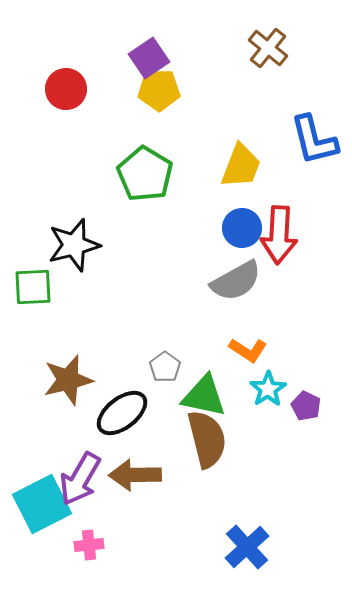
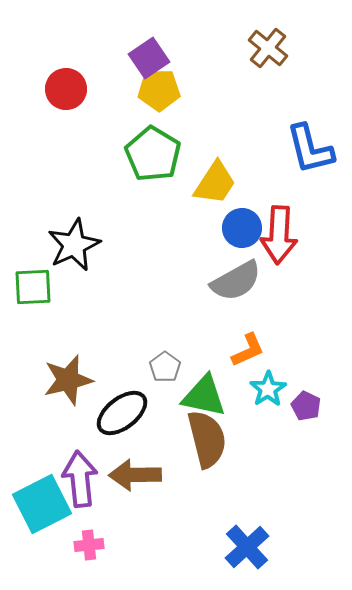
blue L-shape: moved 4 px left, 9 px down
yellow trapezoid: moved 26 px left, 17 px down; rotated 12 degrees clockwise
green pentagon: moved 8 px right, 20 px up
black star: rotated 10 degrees counterclockwise
orange L-shape: rotated 57 degrees counterclockwise
purple arrow: rotated 144 degrees clockwise
